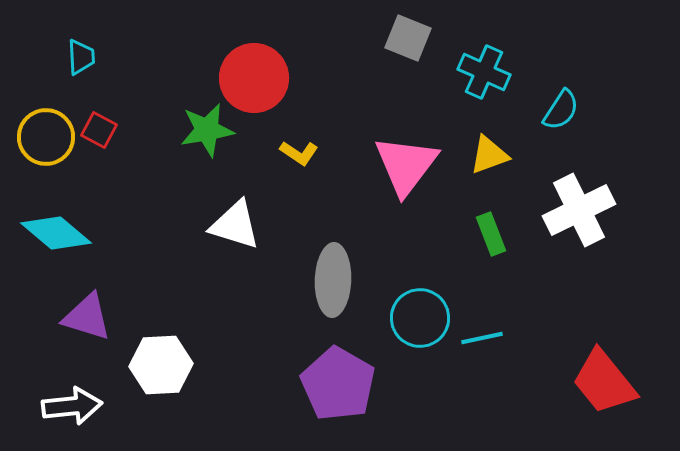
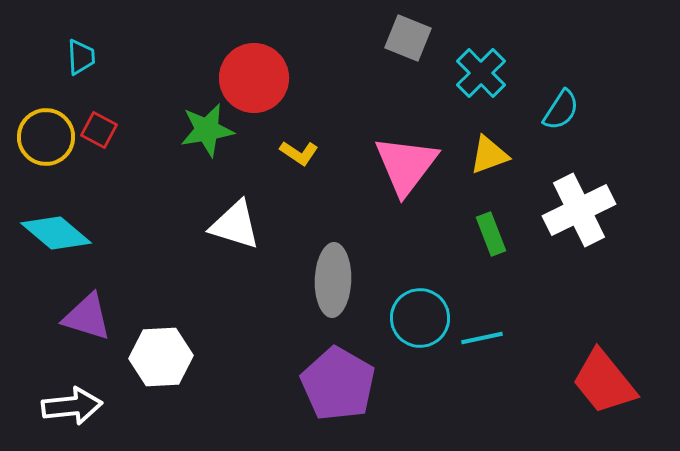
cyan cross: moved 3 px left, 1 px down; rotated 21 degrees clockwise
white hexagon: moved 8 px up
